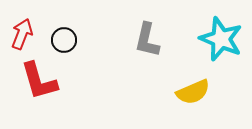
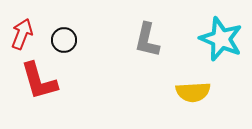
yellow semicircle: rotated 20 degrees clockwise
